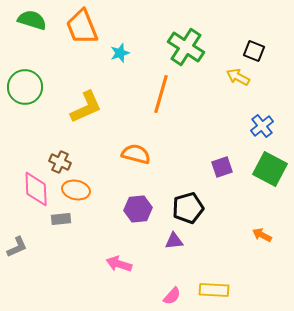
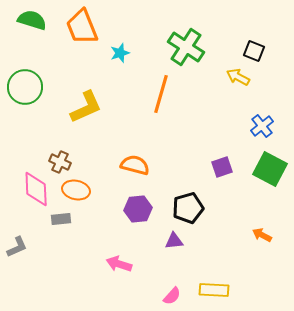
orange semicircle: moved 1 px left, 11 px down
